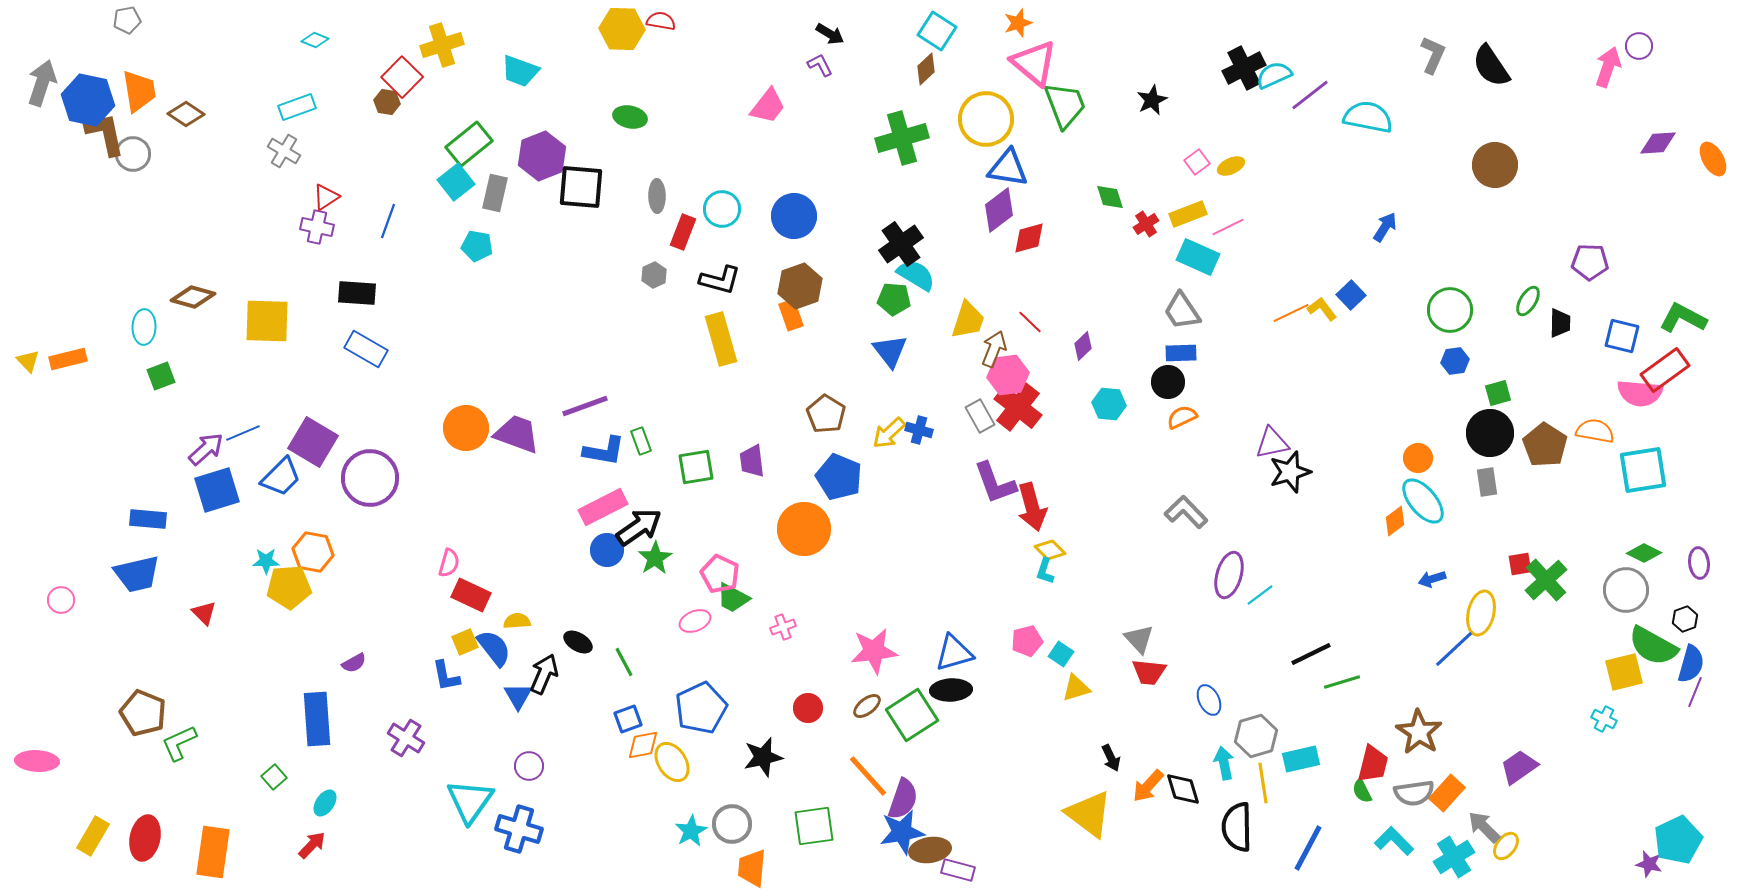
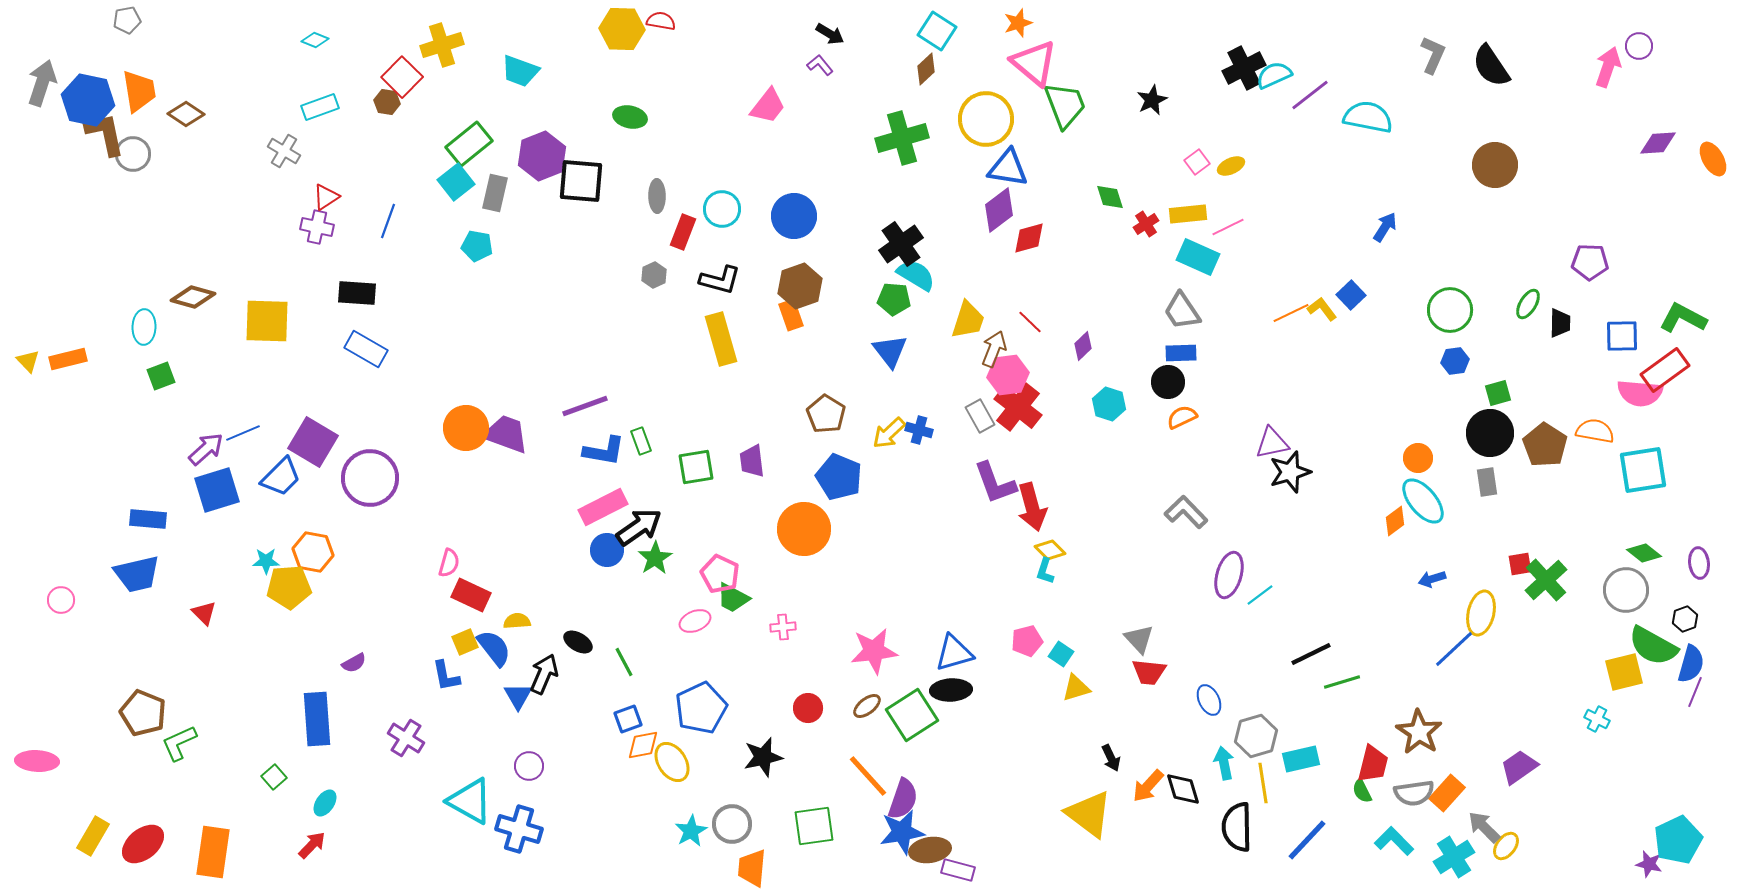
purple L-shape at (820, 65): rotated 12 degrees counterclockwise
cyan rectangle at (297, 107): moved 23 px right
black square at (581, 187): moved 6 px up
yellow rectangle at (1188, 214): rotated 15 degrees clockwise
green ellipse at (1528, 301): moved 3 px down
blue square at (1622, 336): rotated 15 degrees counterclockwise
cyan hexagon at (1109, 404): rotated 12 degrees clockwise
purple trapezoid at (517, 434): moved 11 px left
green diamond at (1644, 553): rotated 12 degrees clockwise
pink cross at (783, 627): rotated 15 degrees clockwise
cyan cross at (1604, 719): moved 7 px left
cyan triangle at (470, 801): rotated 36 degrees counterclockwise
red ellipse at (145, 838): moved 2 px left, 6 px down; rotated 39 degrees clockwise
blue line at (1308, 848): moved 1 px left, 8 px up; rotated 15 degrees clockwise
